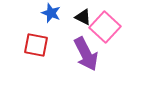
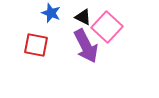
pink square: moved 2 px right
purple arrow: moved 8 px up
